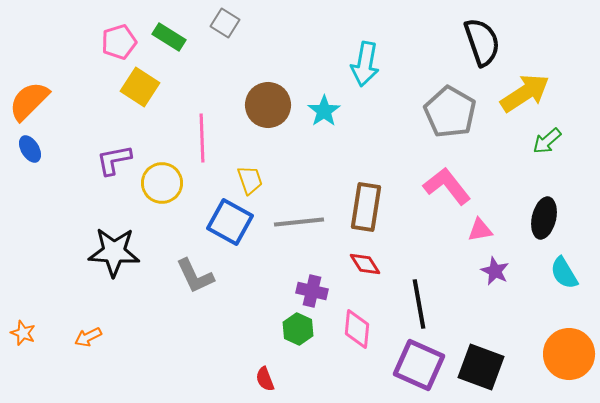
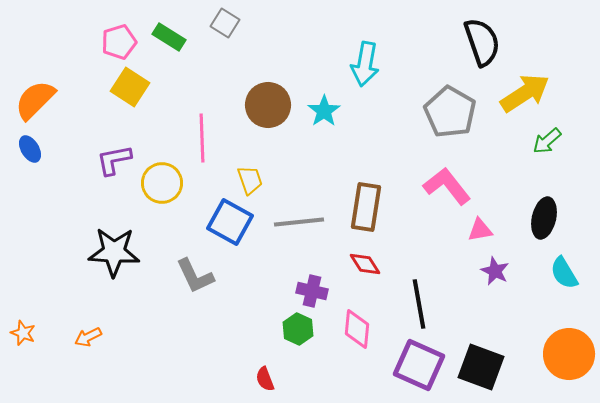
yellow square: moved 10 px left
orange semicircle: moved 6 px right, 1 px up
